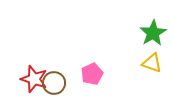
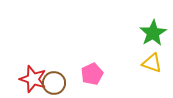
red star: moved 1 px left
